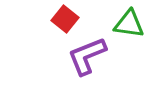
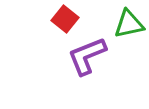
green triangle: rotated 20 degrees counterclockwise
